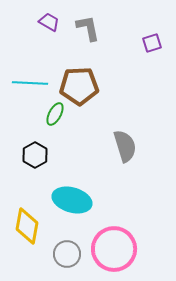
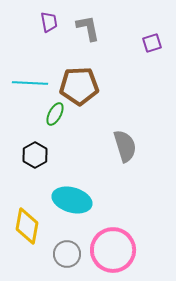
purple trapezoid: rotated 50 degrees clockwise
pink circle: moved 1 px left, 1 px down
